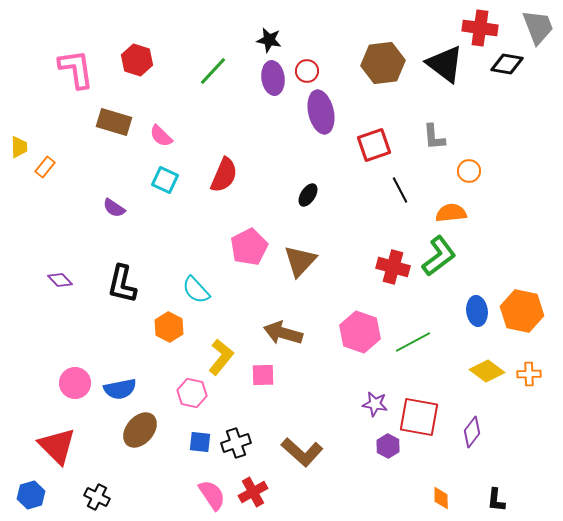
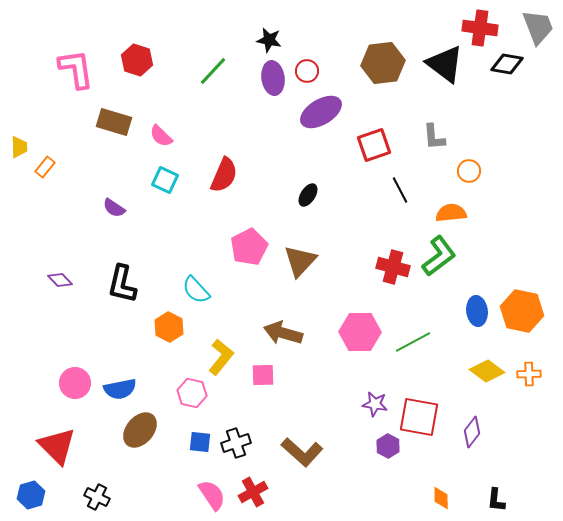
purple ellipse at (321, 112): rotated 72 degrees clockwise
pink hexagon at (360, 332): rotated 18 degrees counterclockwise
